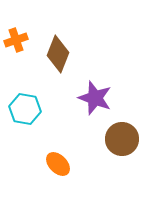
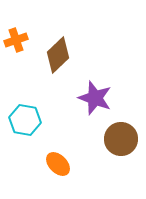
brown diamond: moved 1 px down; rotated 24 degrees clockwise
cyan hexagon: moved 11 px down
brown circle: moved 1 px left
